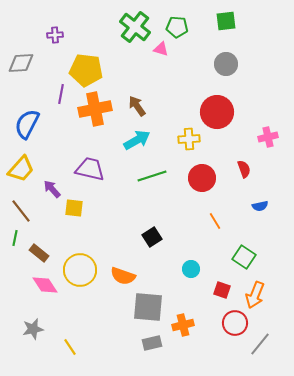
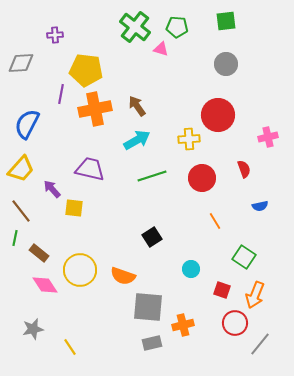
red circle at (217, 112): moved 1 px right, 3 px down
